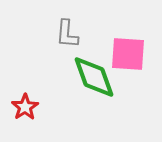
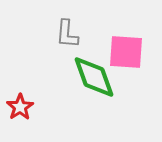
pink square: moved 2 px left, 2 px up
red star: moved 5 px left
